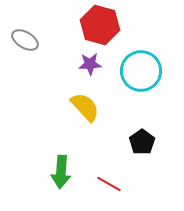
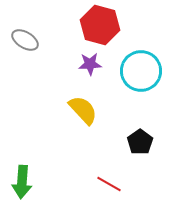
yellow semicircle: moved 2 px left, 3 px down
black pentagon: moved 2 px left
green arrow: moved 39 px left, 10 px down
